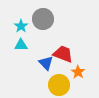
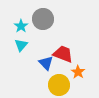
cyan triangle: rotated 48 degrees counterclockwise
